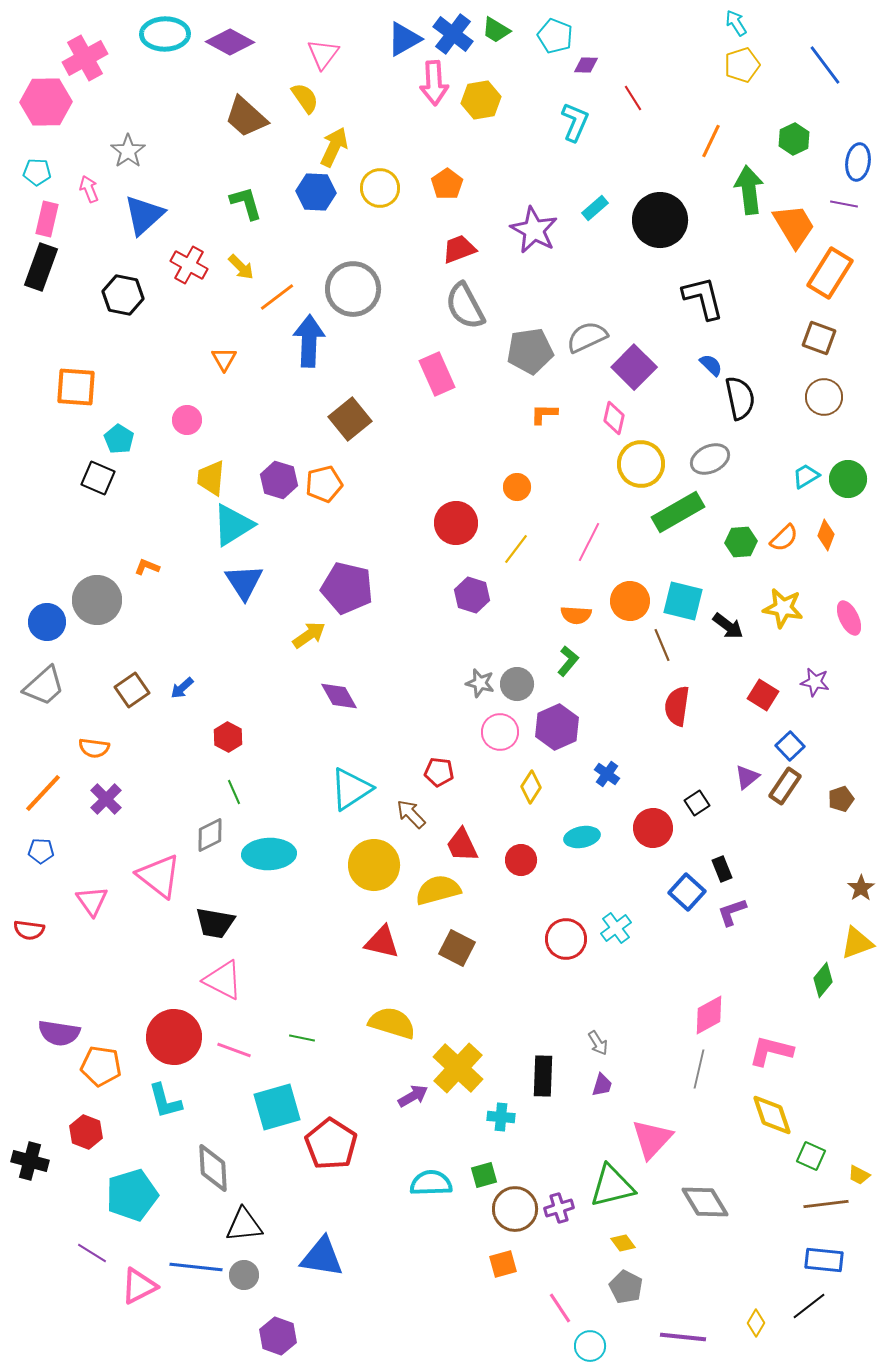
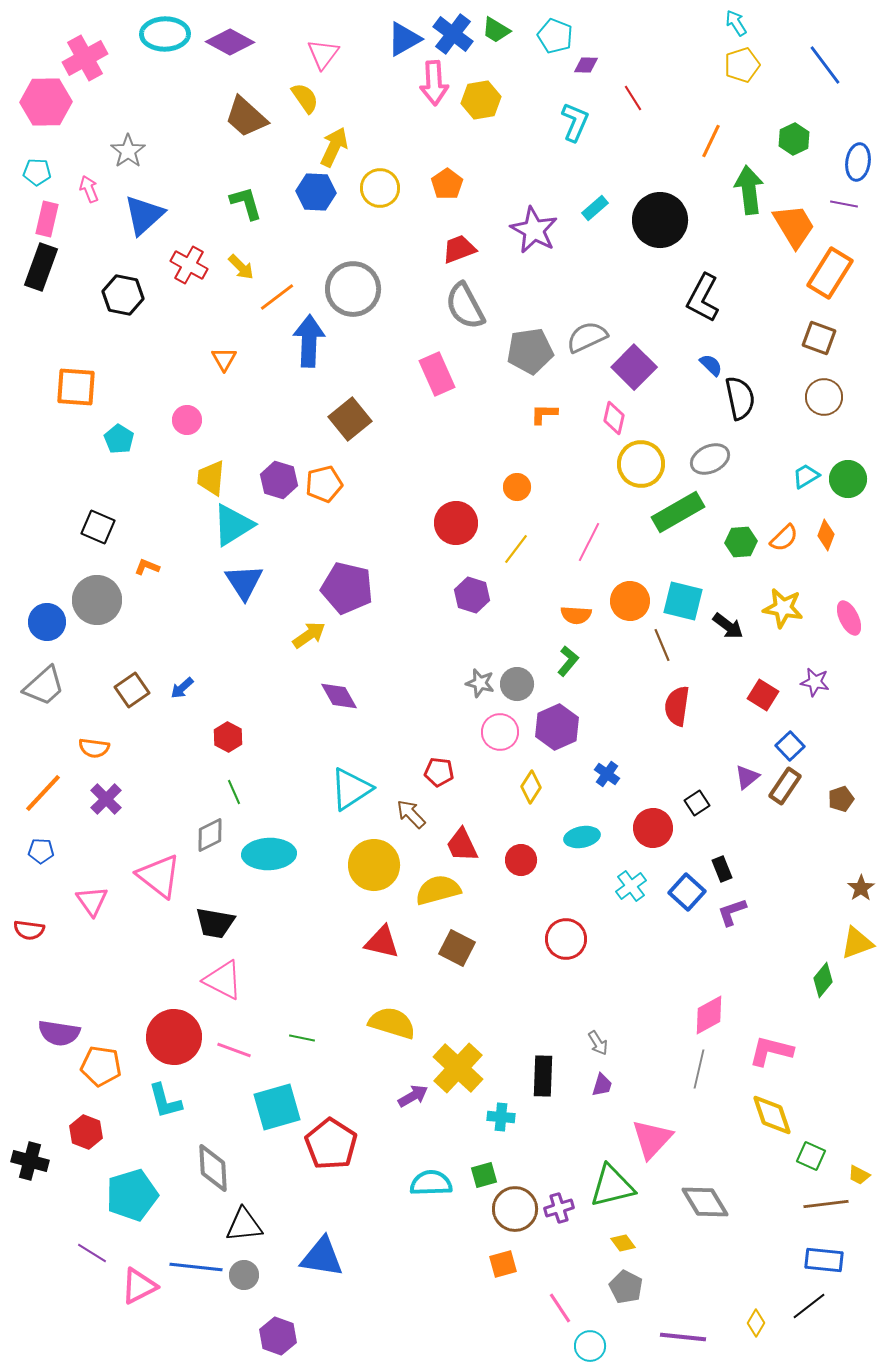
black L-shape at (703, 298): rotated 138 degrees counterclockwise
black square at (98, 478): moved 49 px down
cyan cross at (616, 928): moved 15 px right, 42 px up
